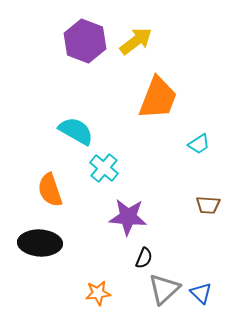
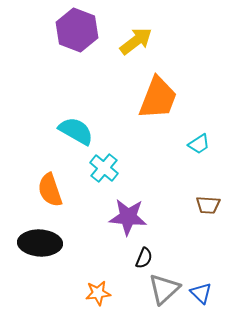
purple hexagon: moved 8 px left, 11 px up
